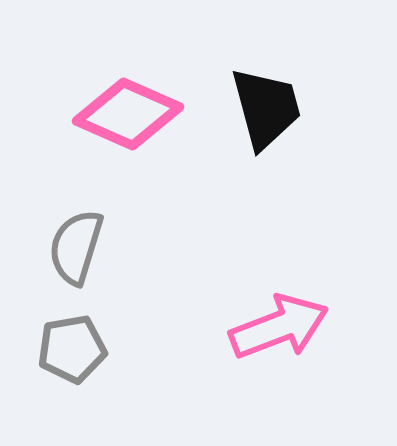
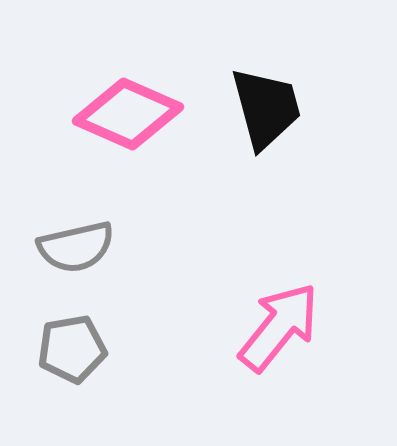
gray semicircle: rotated 120 degrees counterclockwise
pink arrow: rotated 30 degrees counterclockwise
